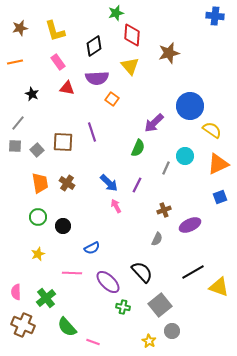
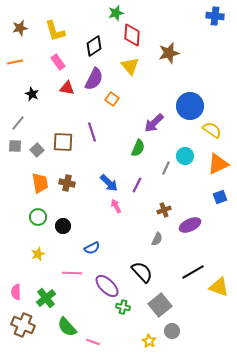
purple semicircle at (97, 78): moved 3 px left, 1 px down; rotated 60 degrees counterclockwise
brown cross at (67, 183): rotated 21 degrees counterclockwise
purple ellipse at (108, 282): moved 1 px left, 4 px down
